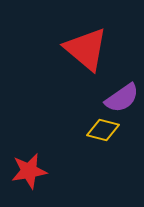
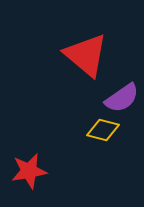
red triangle: moved 6 px down
